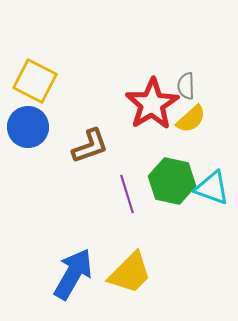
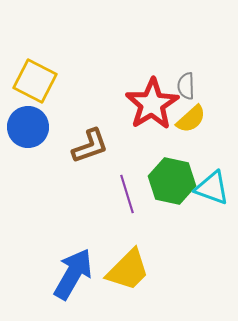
yellow trapezoid: moved 2 px left, 3 px up
